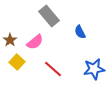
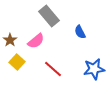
pink semicircle: moved 1 px right, 1 px up
